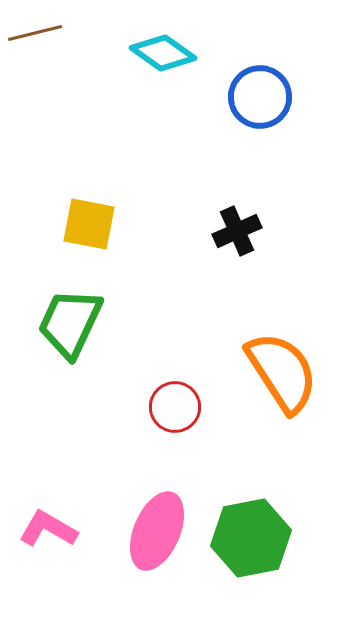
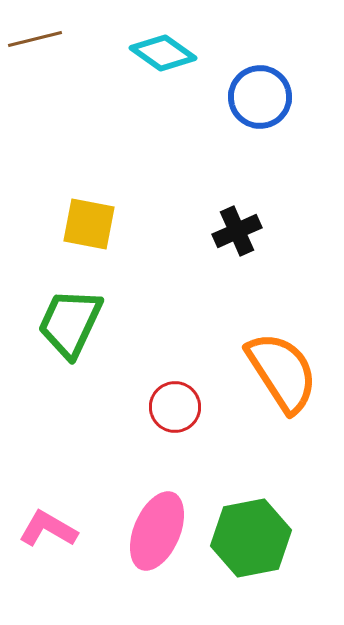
brown line: moved 6 px down
